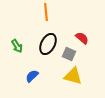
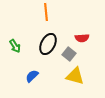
red semicircle: rotated 136 degrees clockwise
green arrow: moved 2 px left
gray square: rotated 16 degrees clockwise
yellow triangle: moved 2 px right
